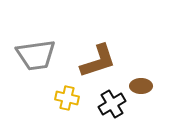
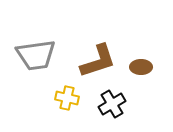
brown ellipse: moved 19 px up
